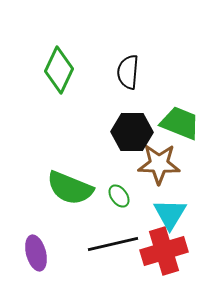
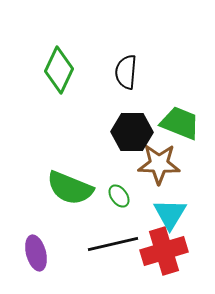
black semicircle: moved 2 px left
